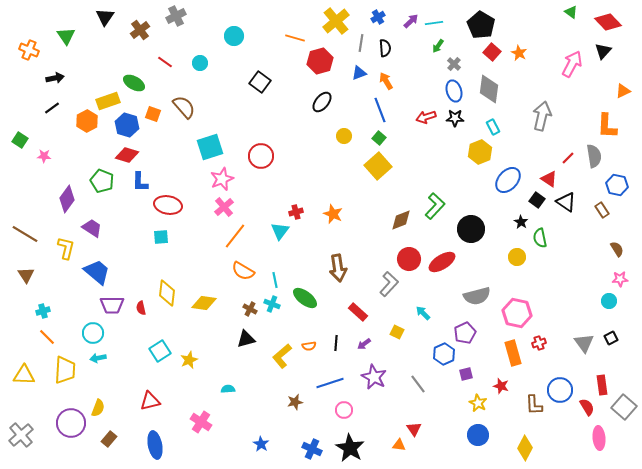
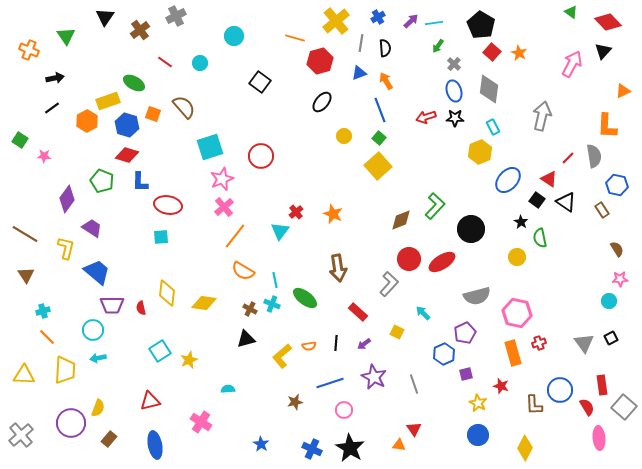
red cross at (296, 212): rotated 24 degrees counterclockwise
cyan circle at (93, 333): moved 3 px up
gray line at (418, 384): moved 4 px left; rotated 18 degrees clockwise
